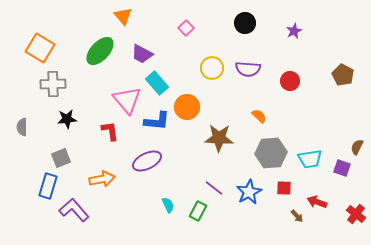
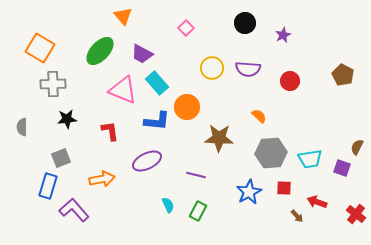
purple star: moved 11 px left, 4 px down
pink triangle: moved 4 px left, 10 px up; rotated 28 degrees counterclockwise
purple line: moved 18 px left, 13 px up; rotated 24 degrees counterclockwise
